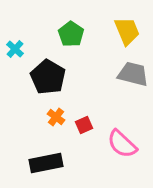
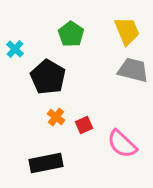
gray trapezoid: moved 4 px up
